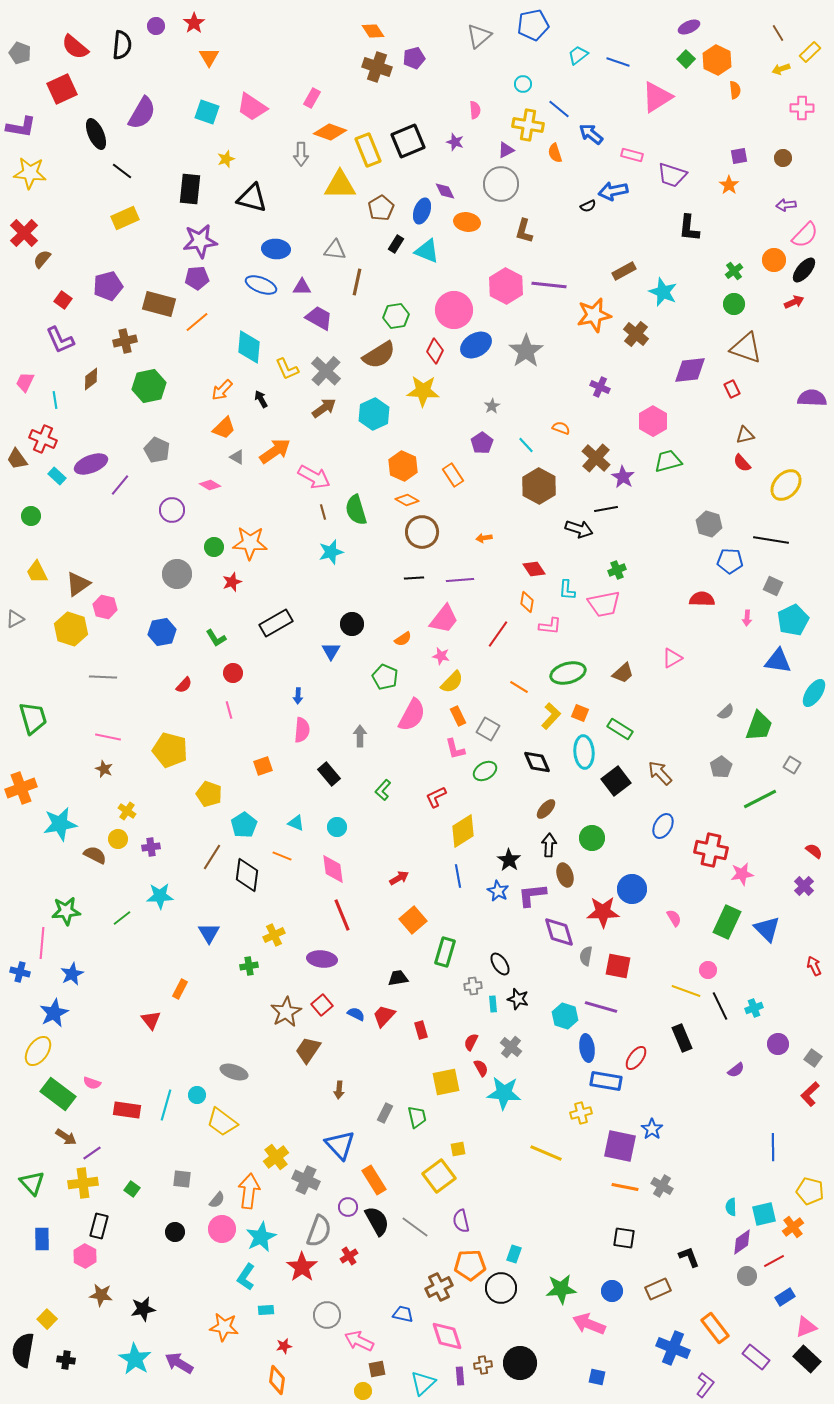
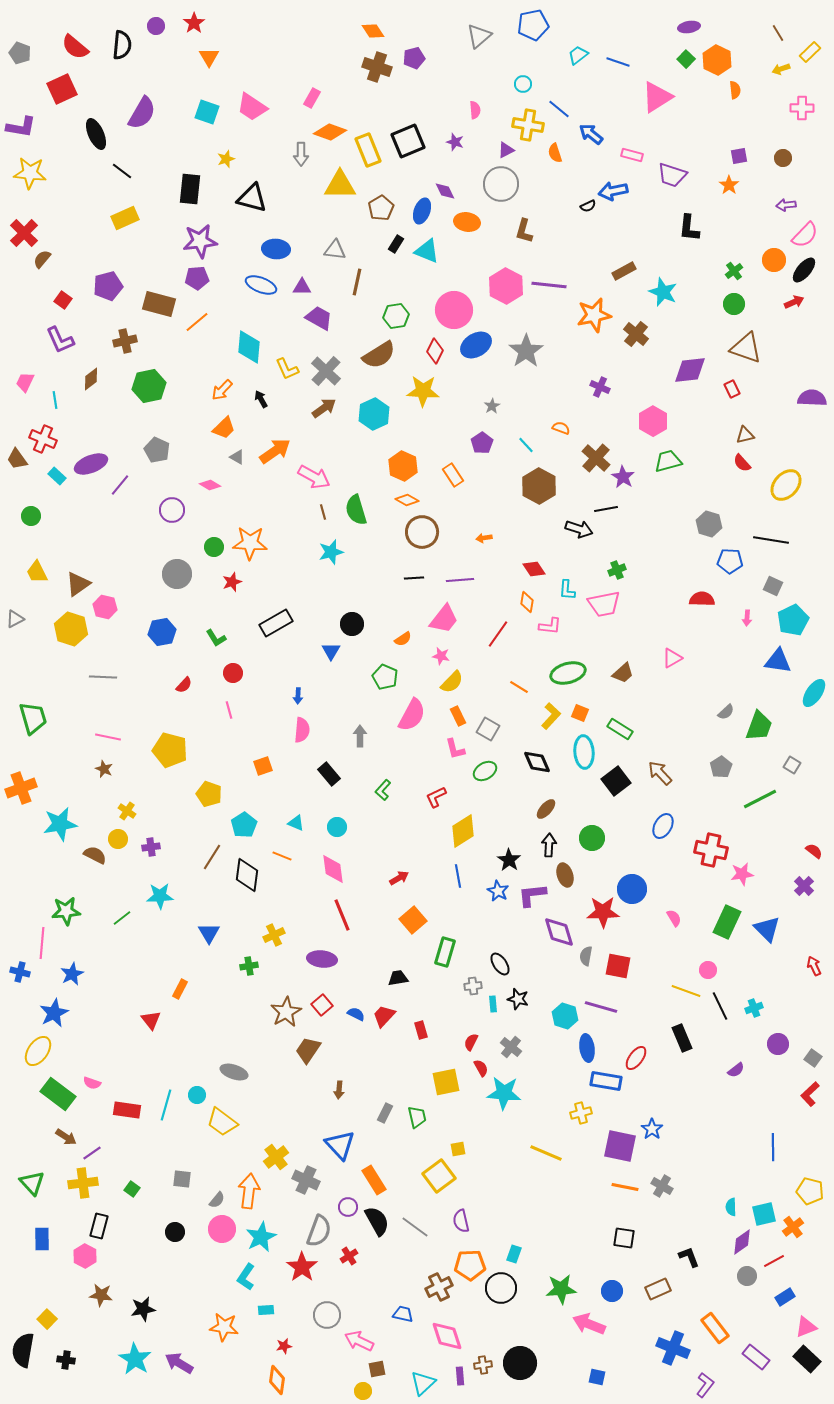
purple ellipse at (689, 27): rotated 15 degrees clockwise
